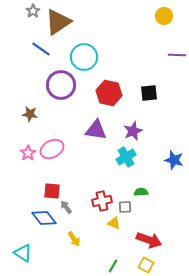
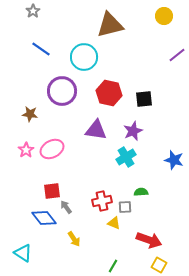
brown triangle: moved 52 px right, 3 px down; rotated 20 degrees clockwise
purple line: rotated 42 degrees counterclockwise
purple circle: moved 1 px right, 6 px down
black square: moved 5 px left, 6 px down
pink star: moved 2 px left, 3 px up
red square: rotated 12 degrees counterclockwise
yellow square: moved 13 px right
